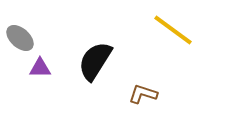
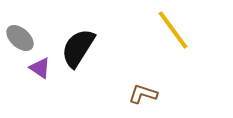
yellow line: rotated 18 degrees clockwise
black semicircle: moved 17 px left, 13 px up
purple triangle: rotated 35 degrees clockwise
